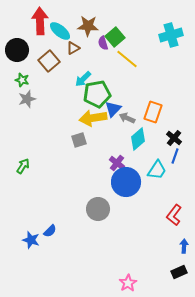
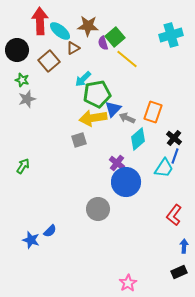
cyan trapezoid: moved 7 px right, 2 px up
